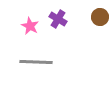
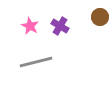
purple cross: moved 2 px right, 7 px down
gray line: rotated 16 degrees counterclockwise
